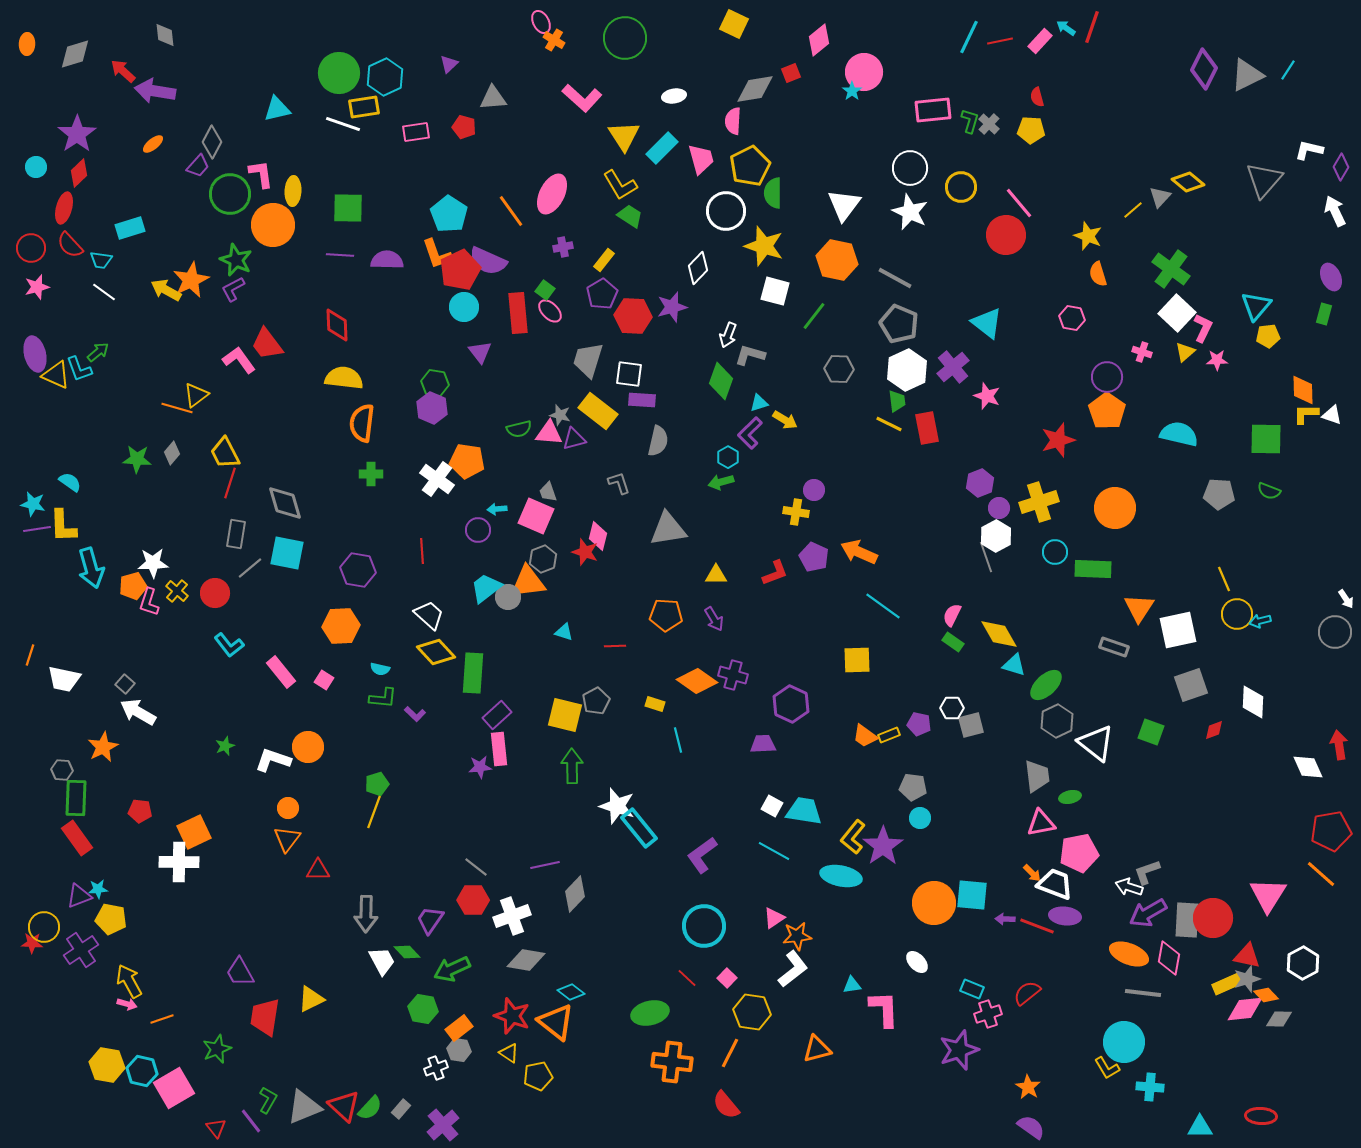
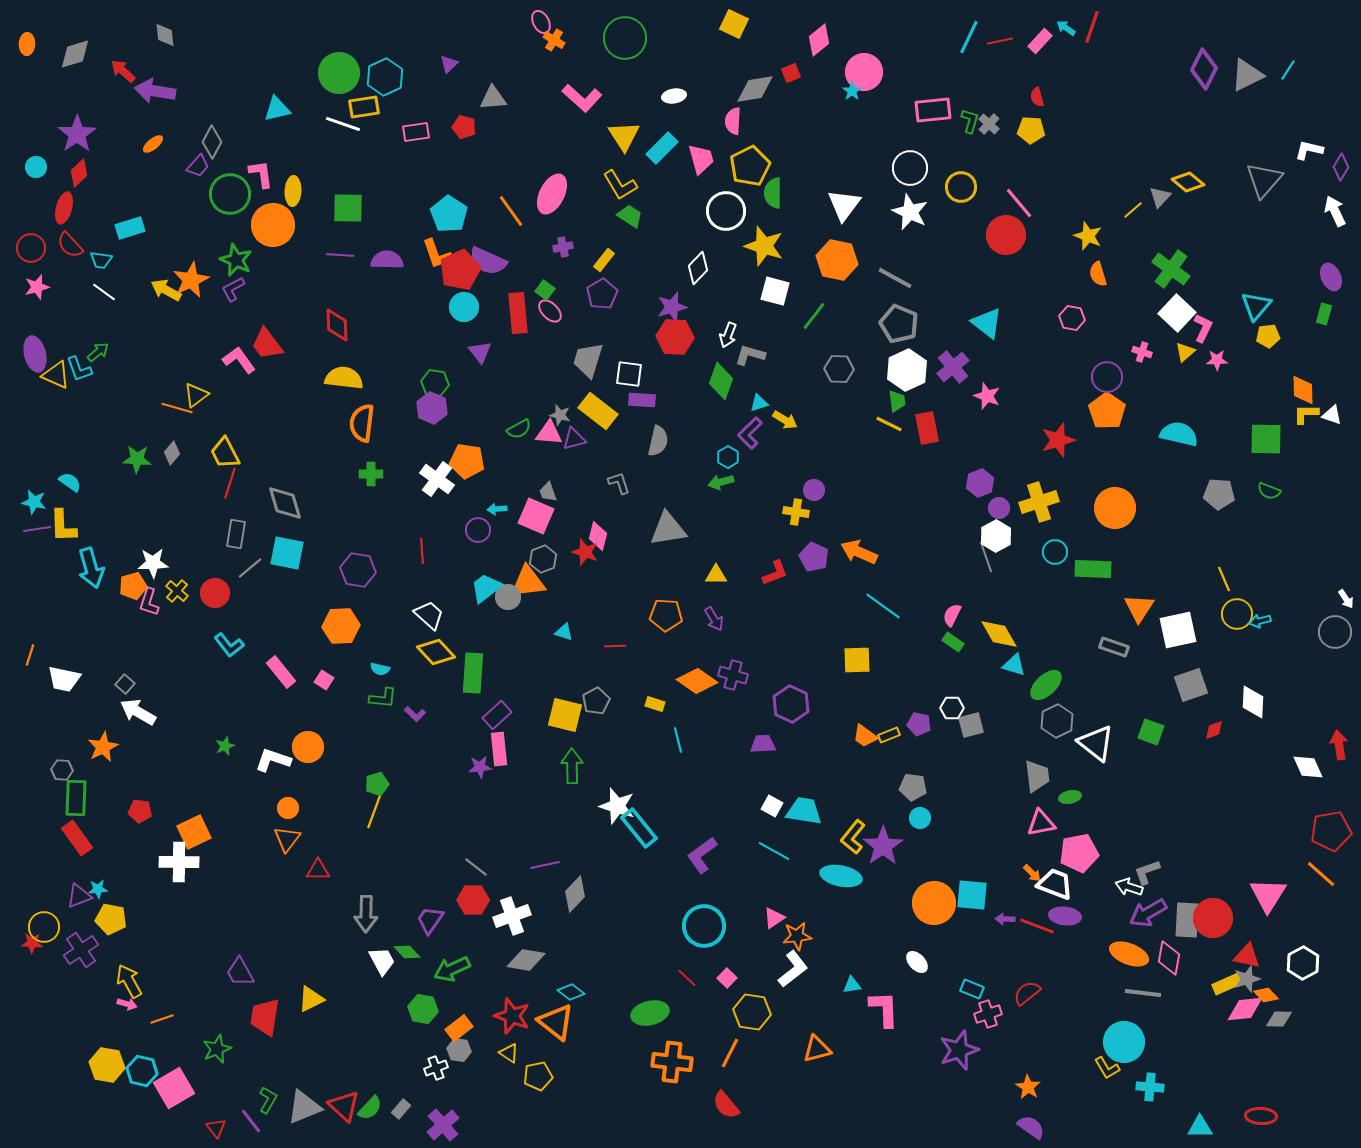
red hexagon at (633, 316): moved 42 px right, 21 px down
green semicircle at (519, 429): rotated 15 degrees counterclockwise
cyan star at (33, 504): moved 1 px right, 2 px up
